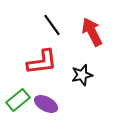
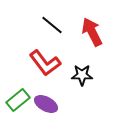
black line: rotated 15 degrees counterclockwise
red L-shape: moved 3 px right, 1 px down; rotated 60 degrees clockwise
black star: rotated 15 degrees clockwise
